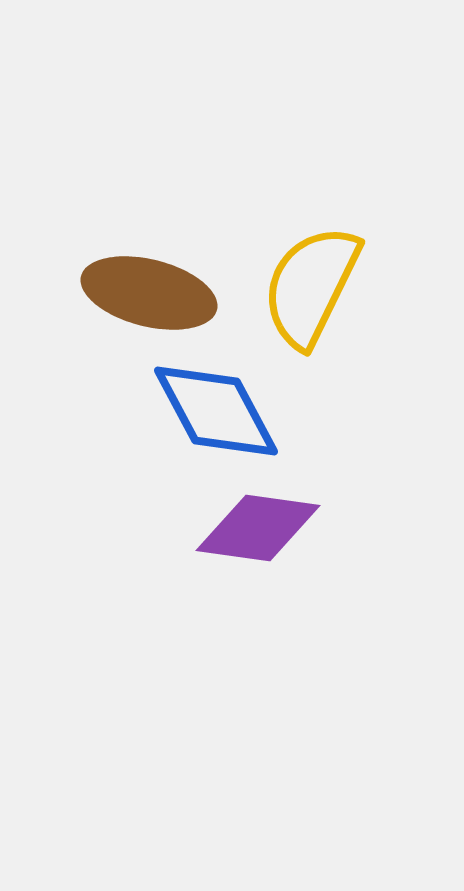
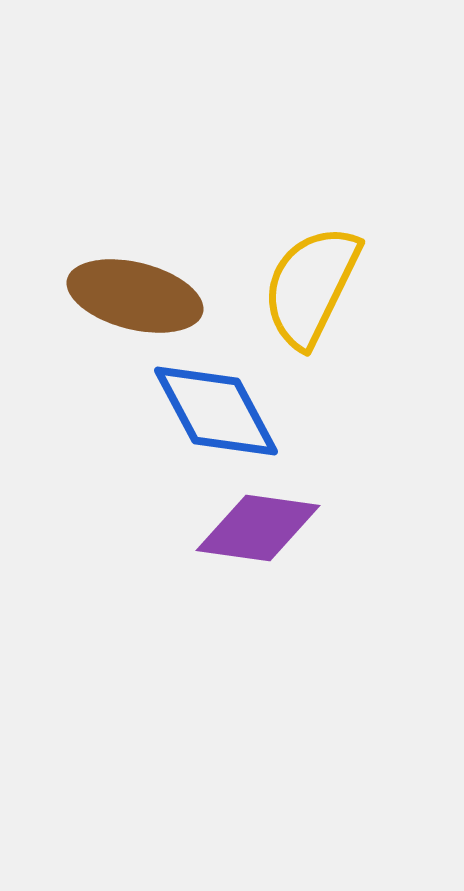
brown ellipse: moved 14 px left, 3 px down
